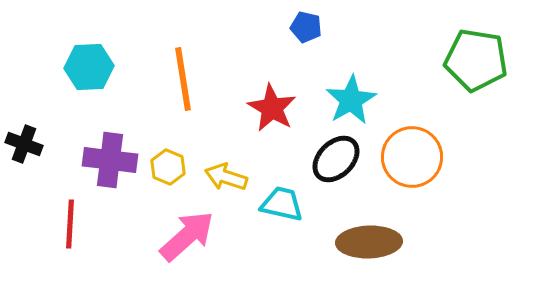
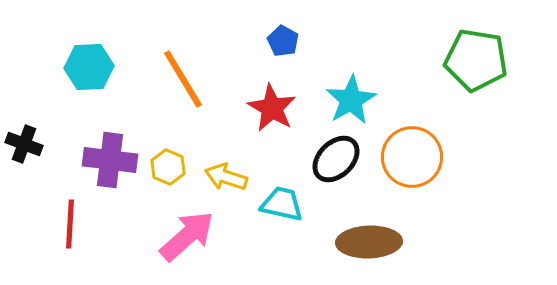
blue pentagon: moved 23 px left, 14 px down; rotated 16 degrees clockwise
orange line: rotated 22 degrees counterclockwise
